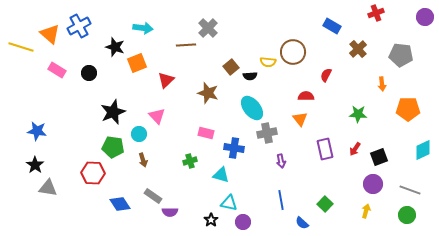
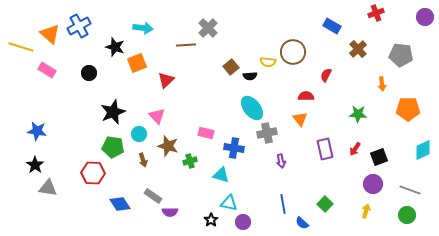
pink rectangle at (57, 70): moved 10 px left
brown star at (208, 93): moved 40 px left, 53 px down
blue line at (281, 200): moved 2 px right, 4 px down
